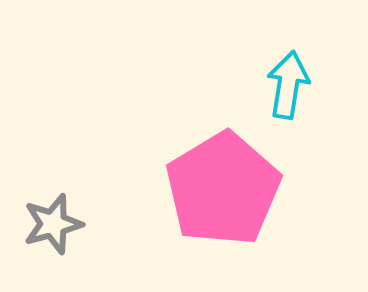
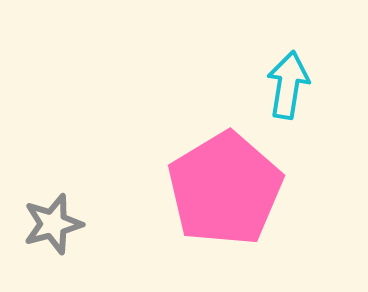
pink pentagon: moved 2 px right
